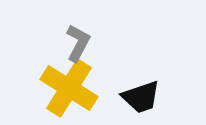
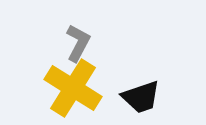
yellow cross: moved 4 px right
